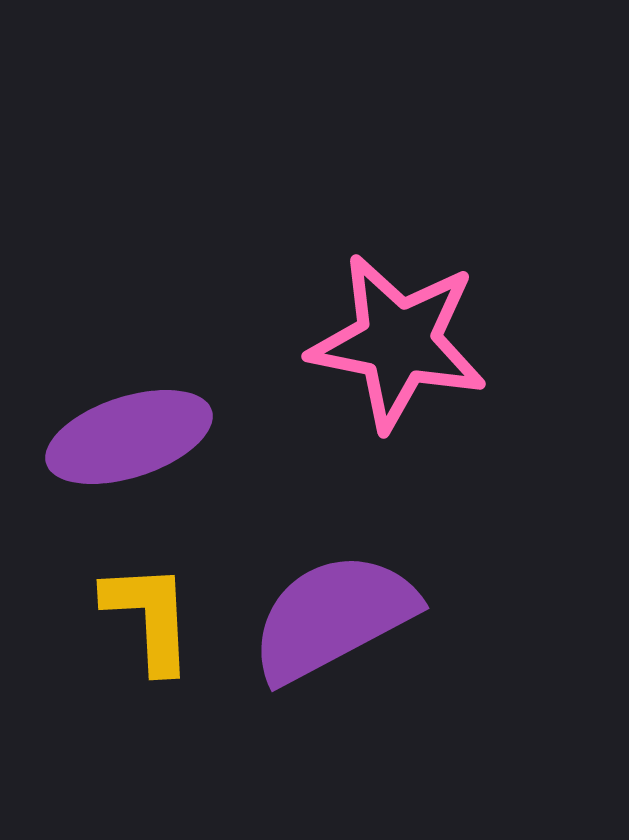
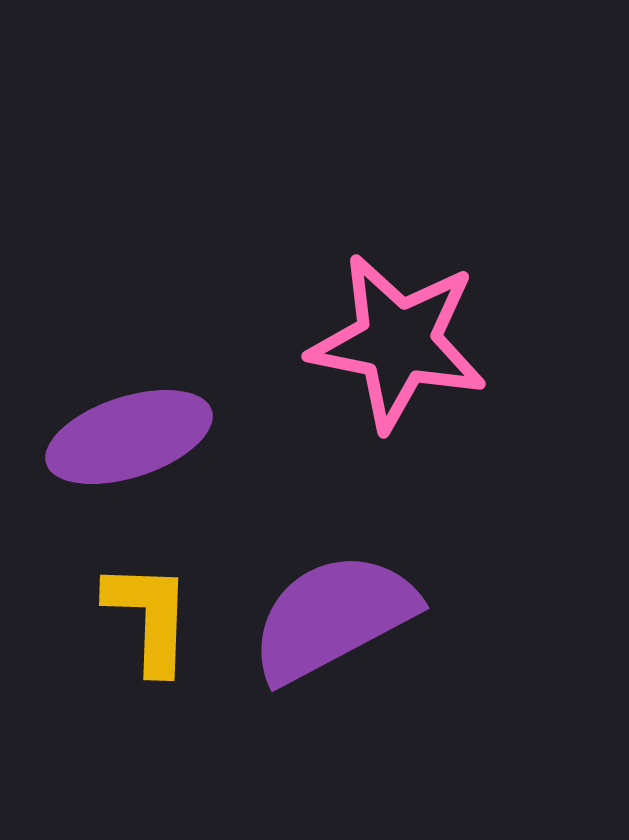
yellow L-shape: rotated 5 degrees clockwise
